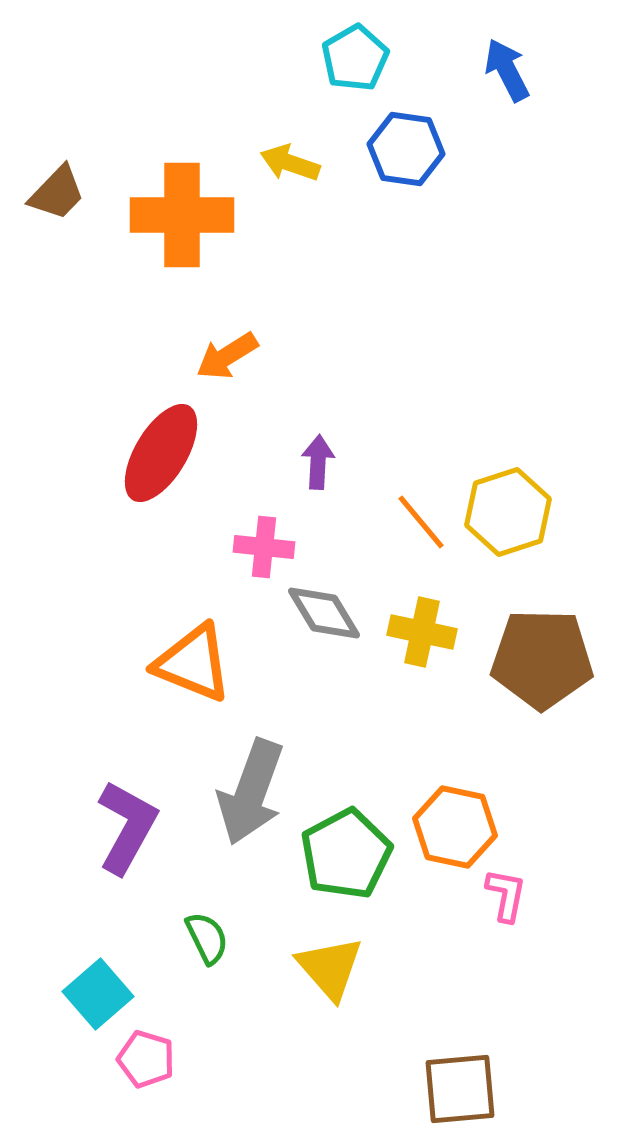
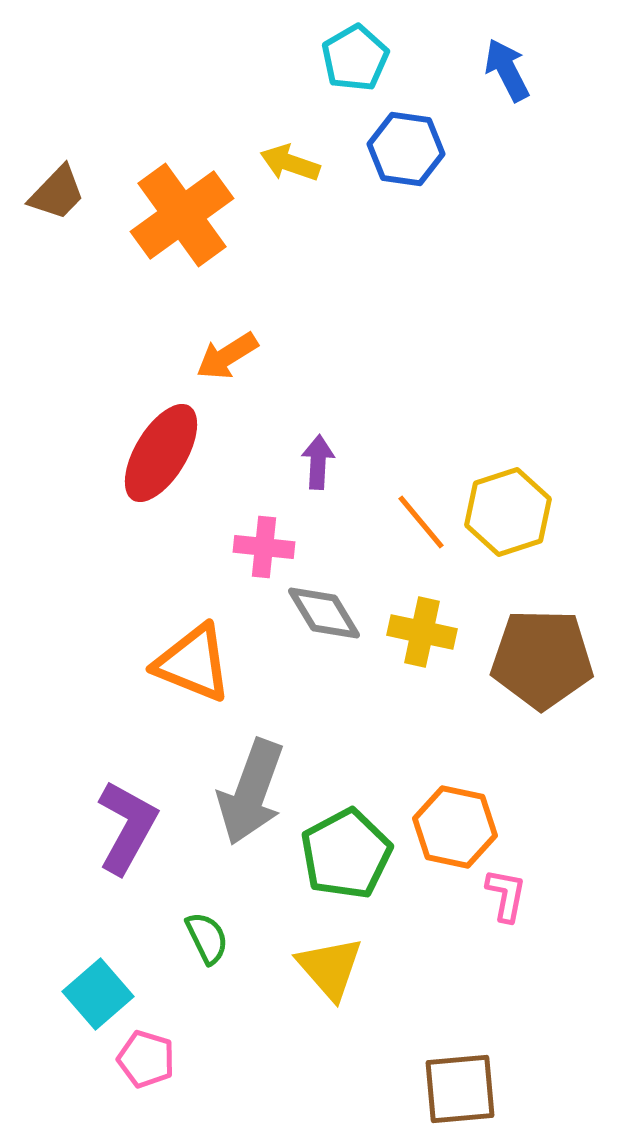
orange cross: rotated 36 degrees counterclockwise
